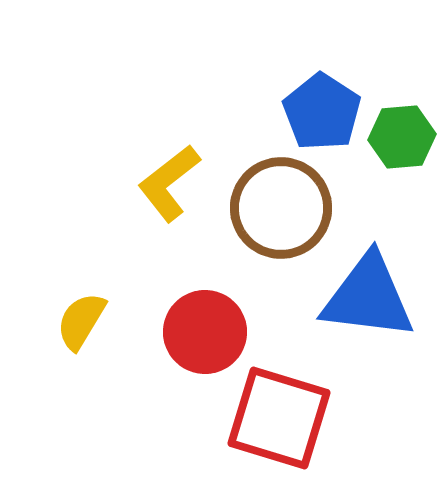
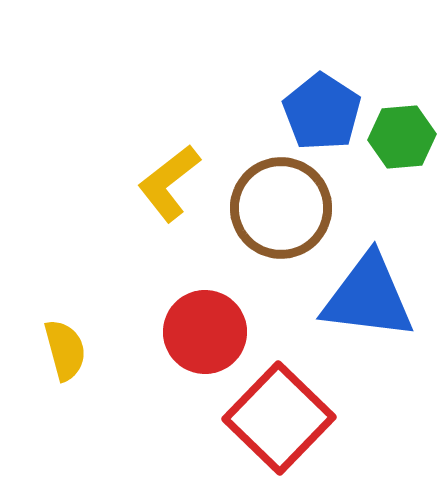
yellow semicircle: moved 16 px left, 29 px down; rotated 134 degrees clockwise
red square: rotated 27 degrees clockwise
